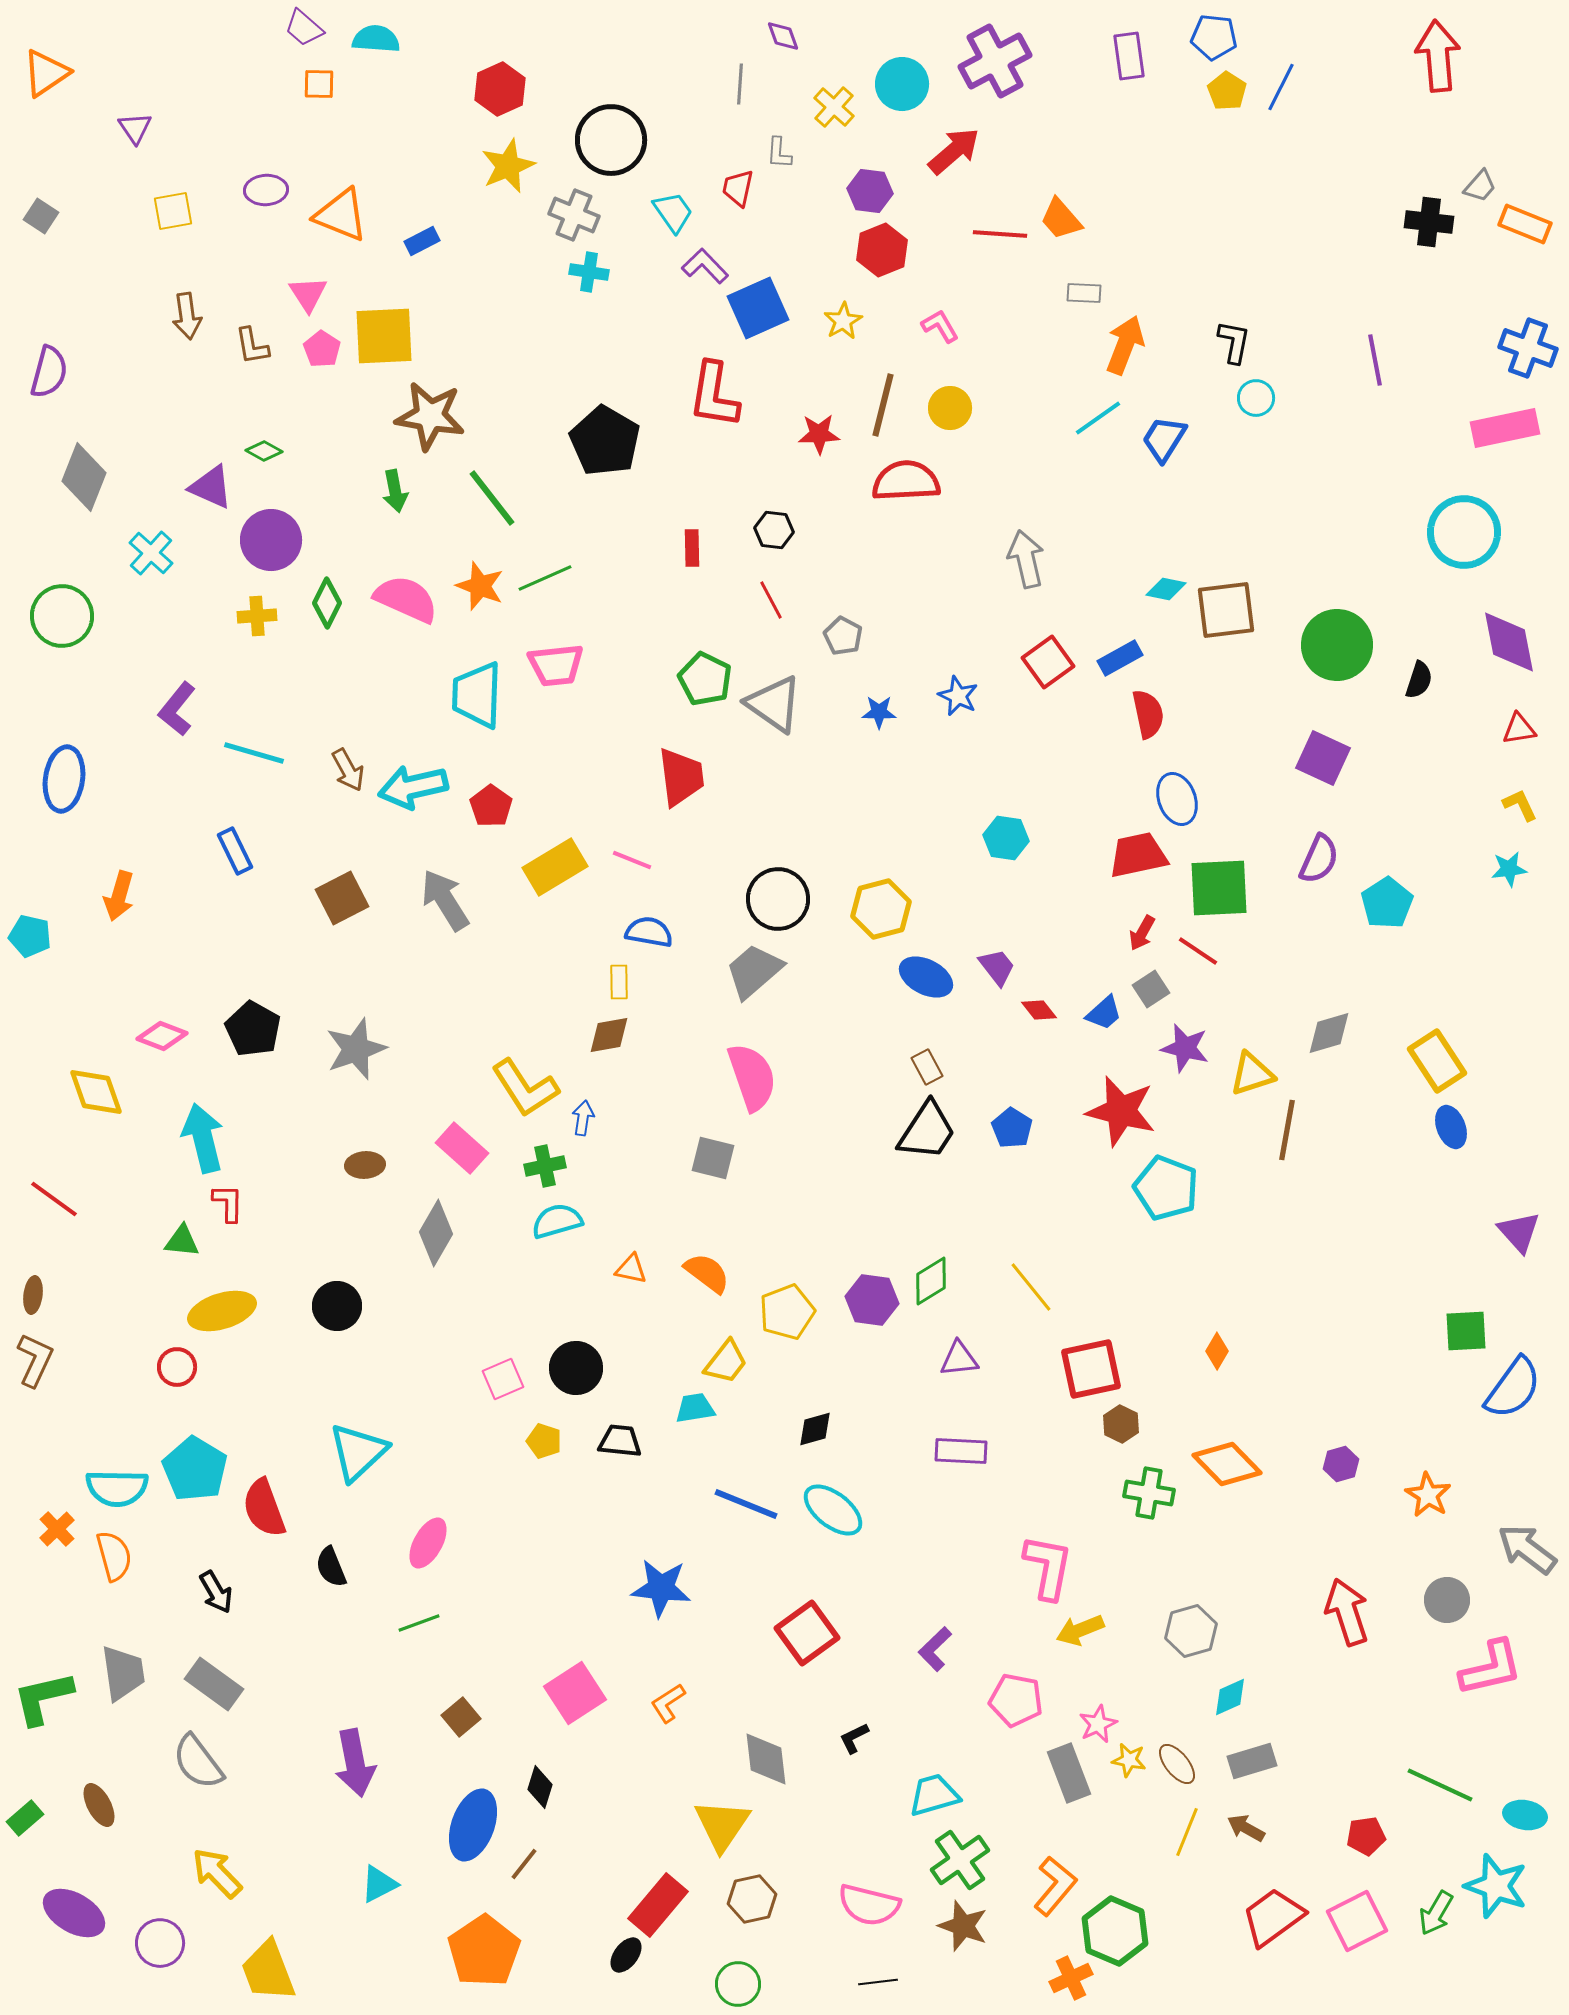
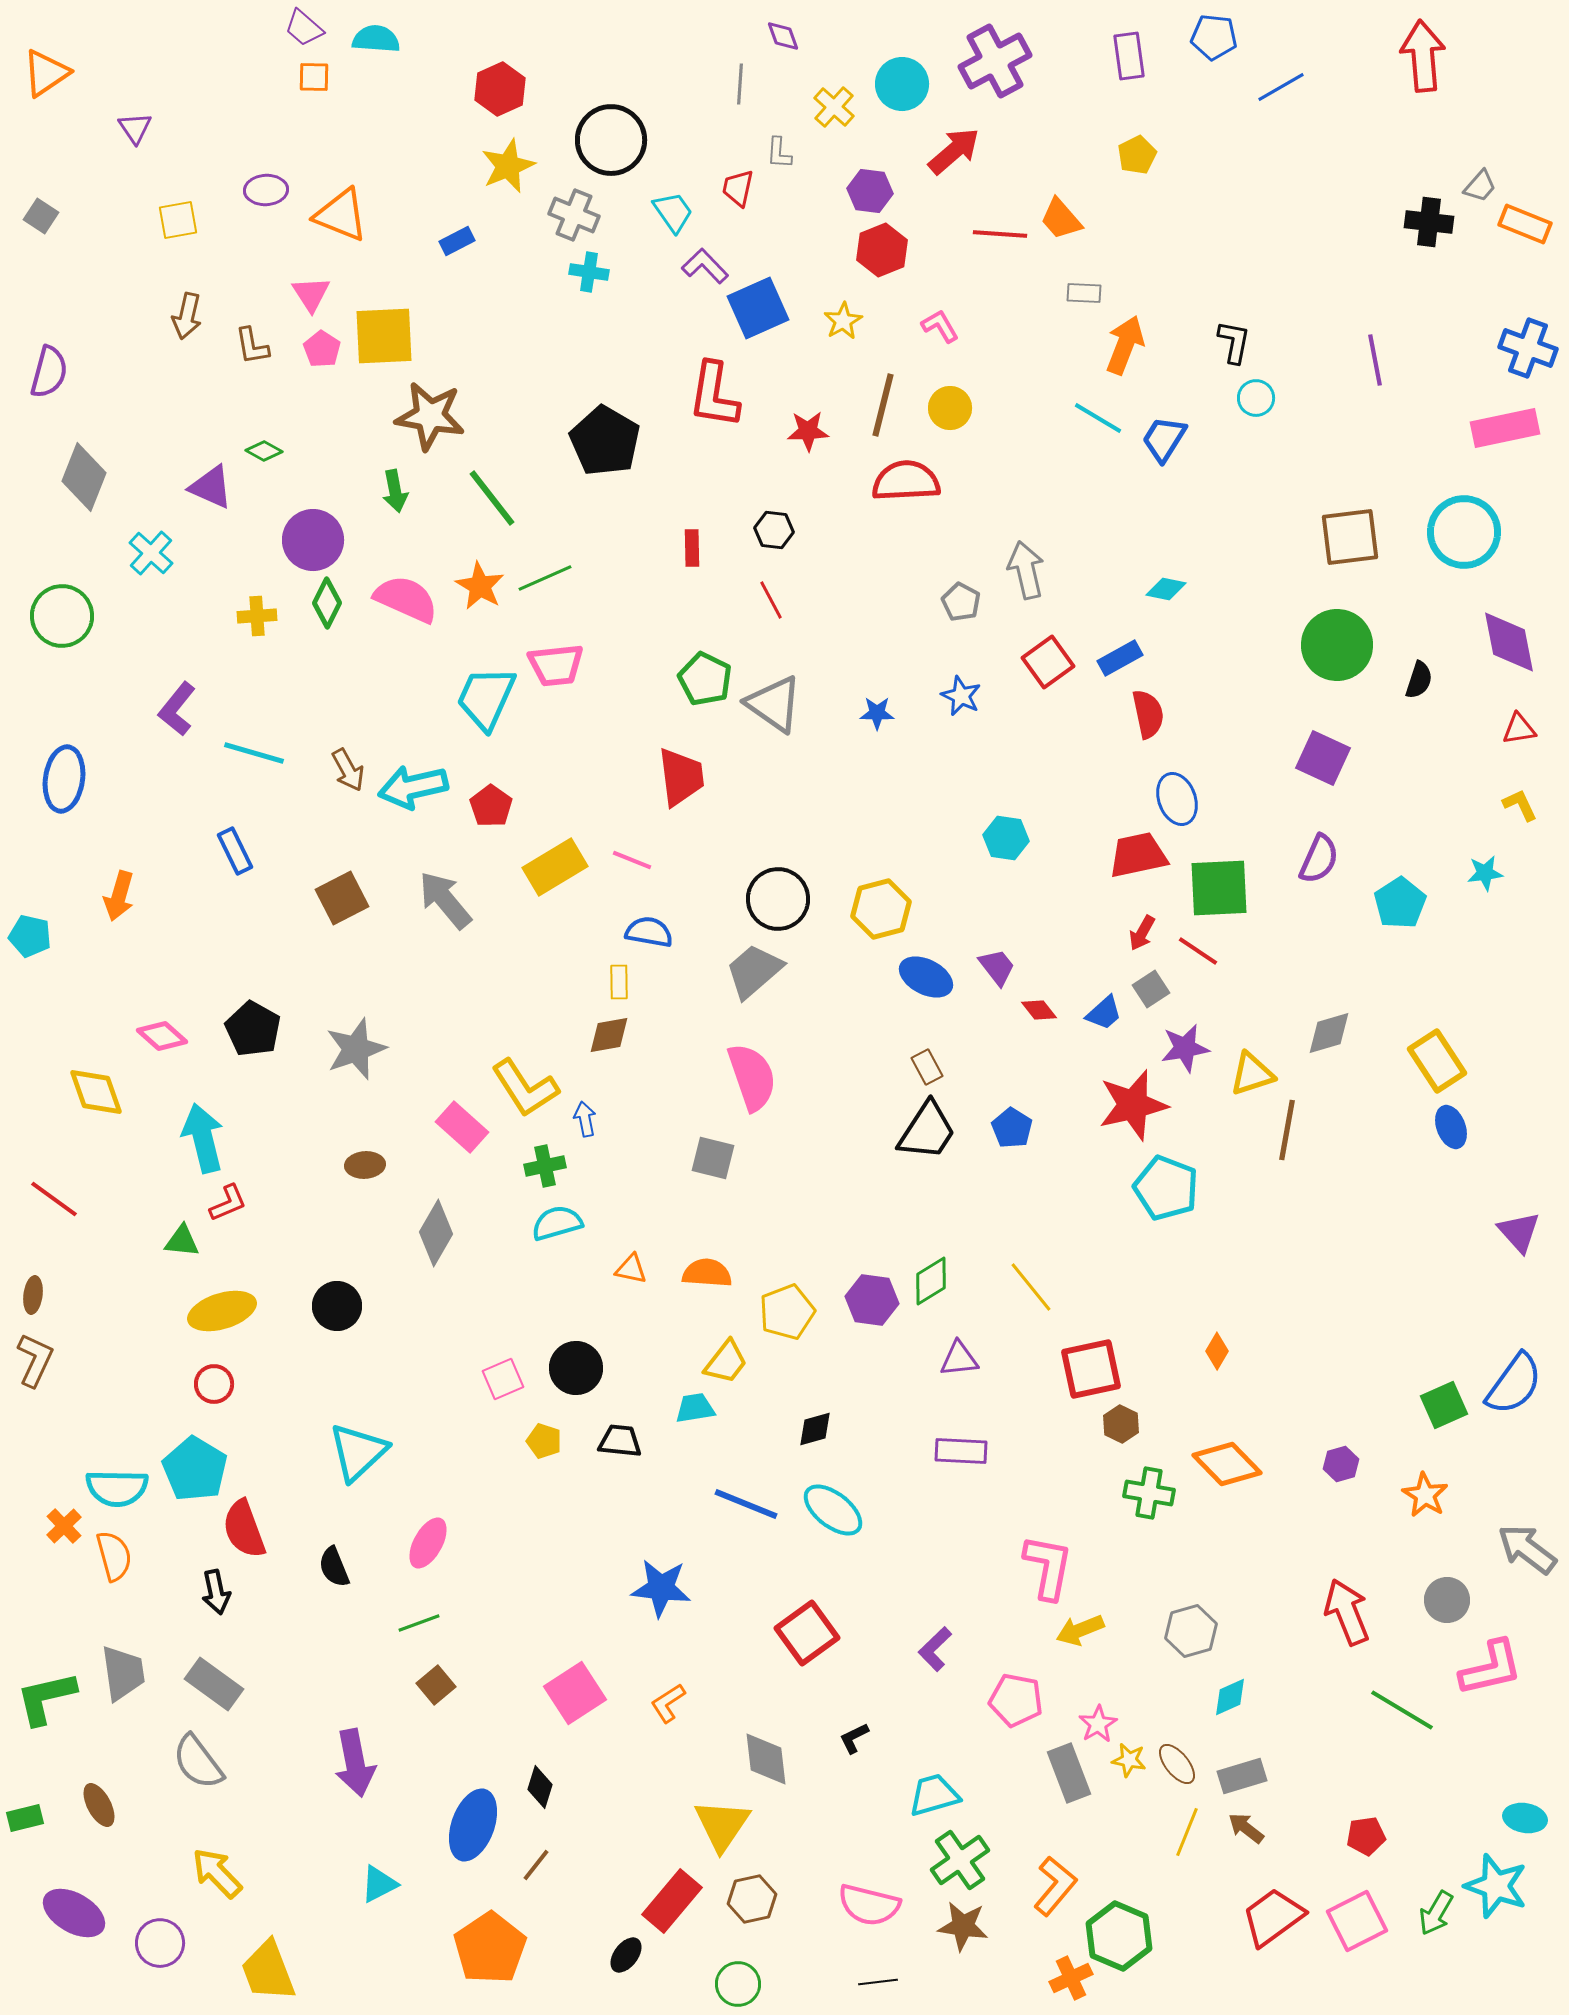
red arrow at (1438, 56): moved 15 px left
orange square at (319, 84): moved 5 px left, 7 px up
blue line at (1281, 87): rotated 33 degrees clockwise
yellow pentagon at (1227, 91): moved 90 px left, 64 px down; rotated 12 degrees clockwise
yellow square at (173, 211): moved 5 px right, 9 px down
blue rectangle at (422, 241): moved 35 px right
pink triangle at (308, 294): moved 3 px right
brown arrow at (187, 316): rotated 21 degrees clockwise
cyan line at (1098, 418): rotated 66 degrees clockwise
red star at (819, 434): moved 11 px left, 3 px up
purple circle at (271, 540): moved 42 px right
gray arrow at (1026, 559): moved 11 px down
orange star at (480, 586): rotated 9 degrees clockwise
brown square at (1226, 610): moved 124 px right, 73 px up
gray pentagon at (843, 636): moved 118 px right, 34 px up
cyan trapezoid at (477, 695): moved 9 px right, 3 px down; rotated 22 degrees clockwise
blue star at (958, 696): moved 3 px right
blue star at (879, 712): moved 2 px left, 1 px down
cyan star at (1509, 869): moved 24 px left, 4 px down
gray arrow at (445, 900): rotated 8 degrees counterclockwise
cyan pentagon at (1387, 903): moved 13 px right
pink diamond at (162, 1036): rotated 21 degrees clockwise
purple star at (1185, 1048): rotated 24 degrees counterclockwise
red star at (1121, 1111): moved 12 px right, 6 px up; rotated 28 degrees counterclockwise
blue arrow at (583, 1118): moved 2 px right, 1 px down; rotated 20 degrees counterclockwise
pink rectangle at (462, 1148): moved 21 px up
red L-shape at (228, 1203): rotated 66 degrees clockwise
cyan semicircle at (557, 1221): moved 2 px down
orange semicircle at (707, 1273): rotated 33 degrees counterclockwise
green square at (1466, 1331): moved 22 px left, 74 px down; rotated 21 degrees counterclockwise
red circle at (177, 1367): moved 37 px right, 17 px down
blue semicircle at (1513, 1388): moved 1 px right, 4 px up
orange star at (1428, 1495): moved 3 px left
red semicircle at (264, 1508): moved 20 px left, 21 px down
orange cross at (57, 1529): moved 7 px right, 3 px up
black semicircle at (331, 1567): moved 3 px right
black arrow at (216, 1592): rotated 18 degrees clockwise
red arrow at (1347, 1612): rotated 4 degrees counterclockwise
green L-shape at (43, 1698): moved 3 px right
brown square at (461, 1717): moved 25 px left, 32 px up
pink star at (1098, 1724): rotated 6 degrees counterclockwise
gray rectangle at (1252, 1761): moved 10 px left, 15 px down
green line at (1440, 1785): moved 38 px left, 75 px up; rotated 6 degrees clockwise
cyan ellipse at (1525, 1815): moved 3 px down
green rectangle at (25, 1818): rotated 27 degrees clockwise
brown arrow at (1246, 1828): rotated 9 degrees clockwise
brown line at (524, 1864): moved 12 px right, 1 px down
red rectangle at (658, 1905): moved 14 px right, 4 px up
brown star at (963, 1926): rotated 12 degrees counterclockwise
green hexagon at (1115, 1931): moved 4 px right, 5 px down
orange pentagon at (484, 1951): moved 6 px right, 3 px up
